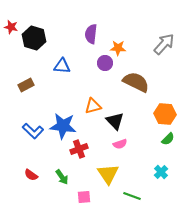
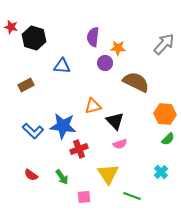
purple semicircle: moved 2 px right, 3 px down
